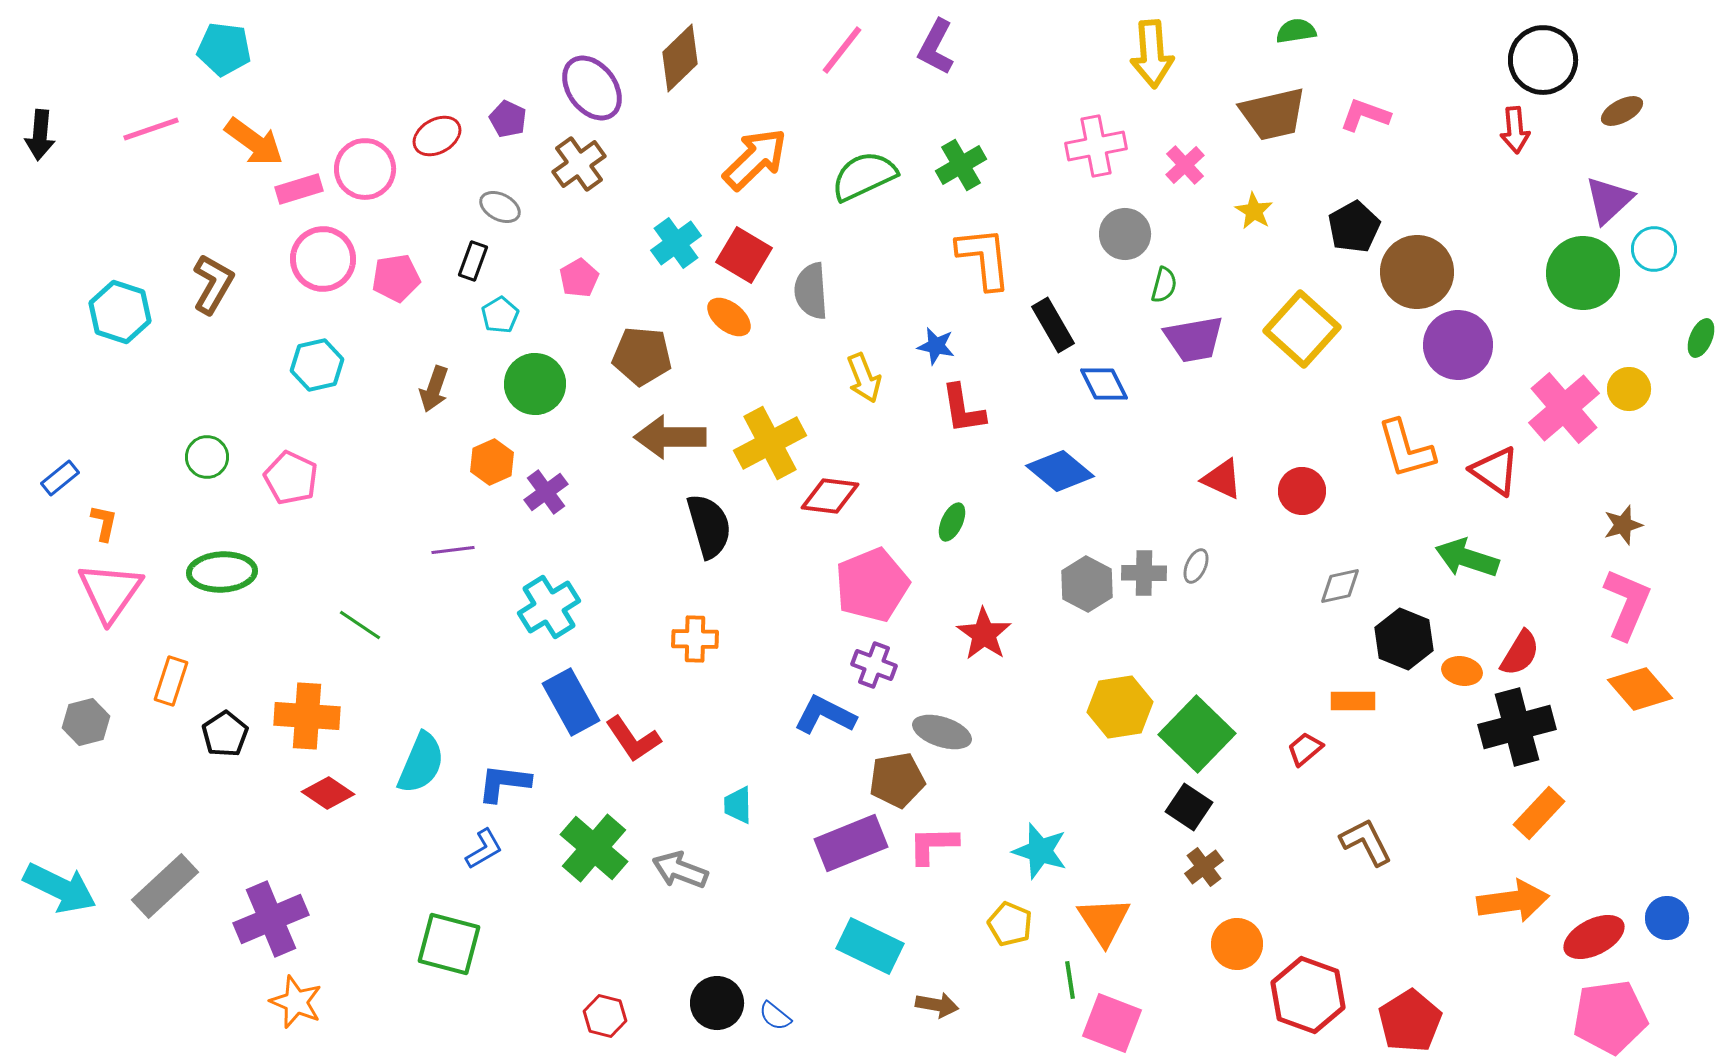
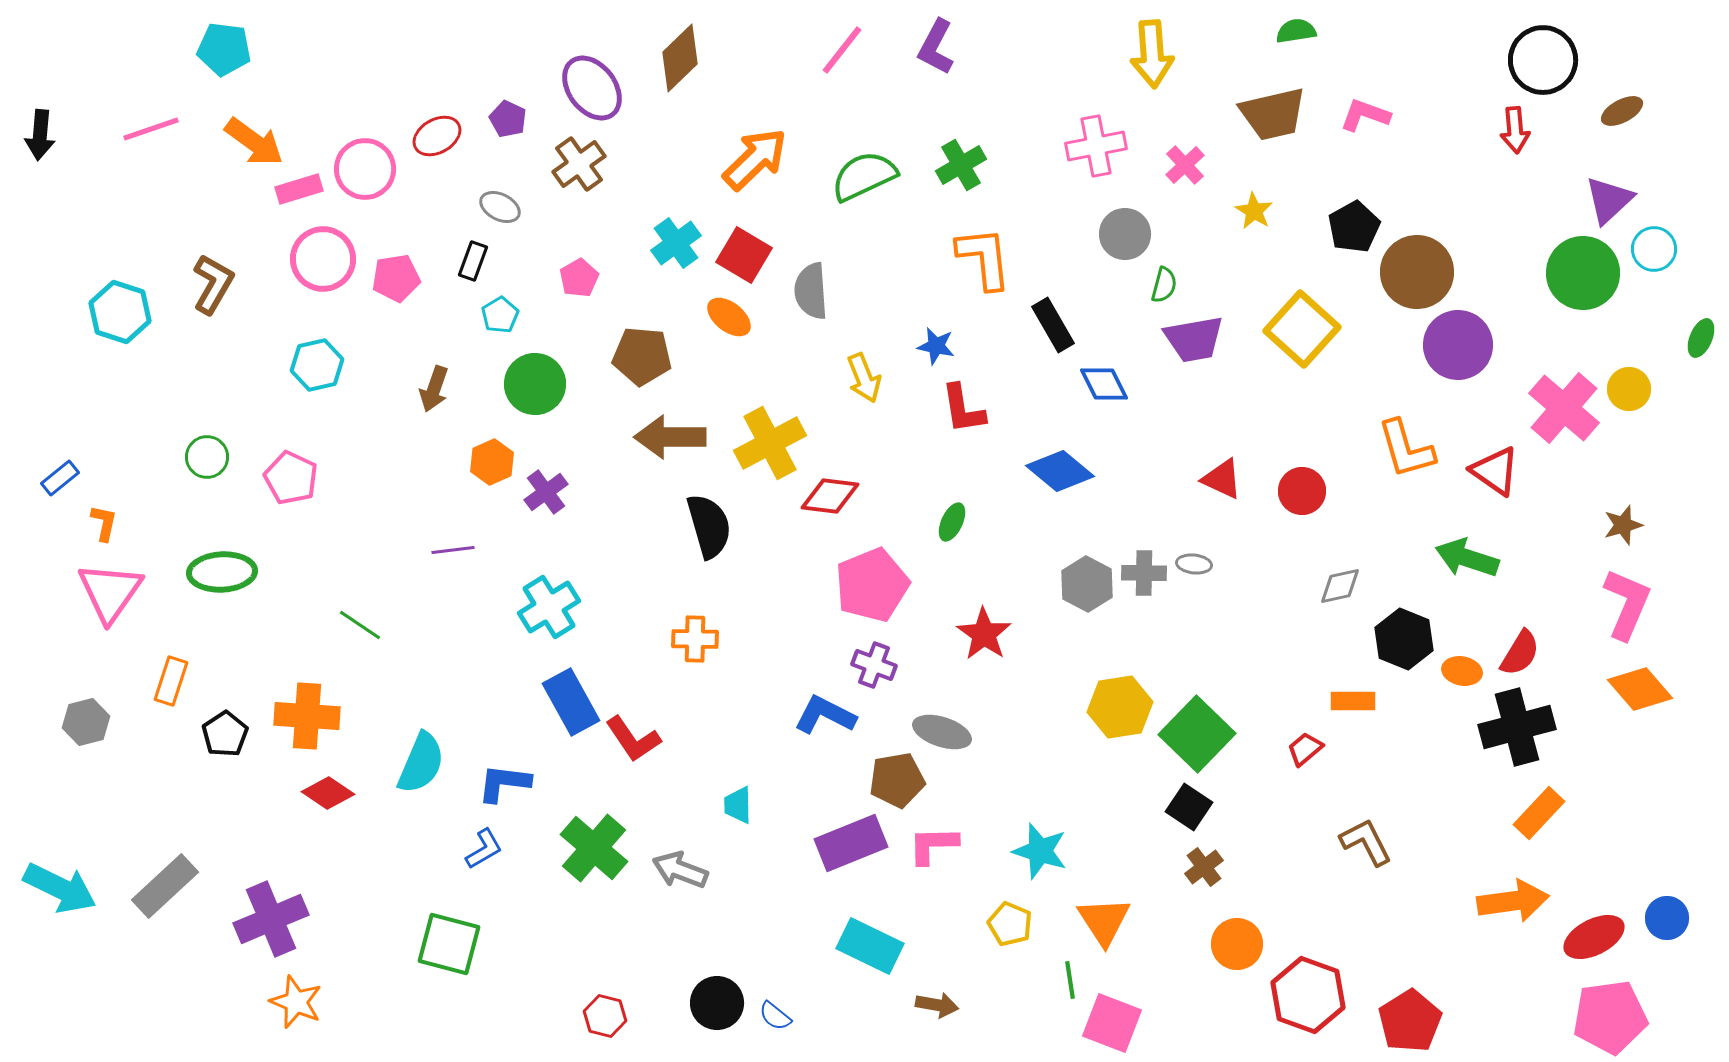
pink cross at (1564, 408): rotated 8 degrees counterclockwise
gray ellipse at (1196, 566): moved 2 px left, 2 px up; rotated 72 degrees clockwise
